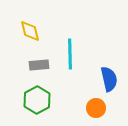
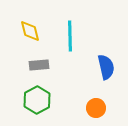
cyan line: moved 18 px up
blue semicircle: moved 3 px left, 12 px up
